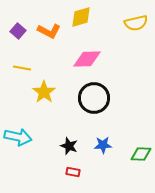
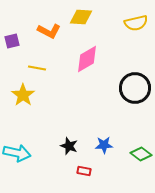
yellow diamond: rotated 20 degrees clockwise
purple square: moved 6 px left, 10 px down; rotated 35 degrees clockwise
pink diamond: rotated 28 degrees counterclockwise
yellow line: moved 15 px right
yellow star: moved 21 px left, 3 px down
black circle: moved 41 px right, 10 px up
cyan arrow: moved 1 px left, 16 px down
blue star: moved 1 px right
green diamond: rotated 35 degrees clockwise
red rectangle: moved 11 px right, 1 px up
